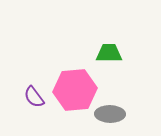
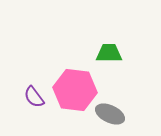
pink hexagon: rotated 12 degrees clockwise
gray ellipse: rotated 24 degrees clockwise
